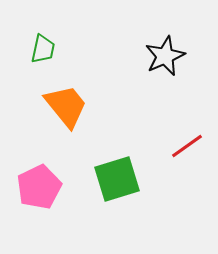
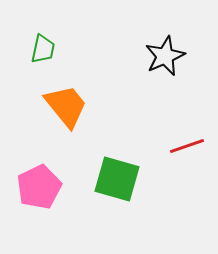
red line: rotated 16 degrees clockwise
green square: rotated 33 degrees clockwise
